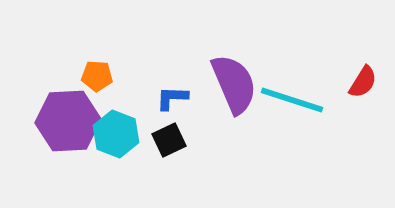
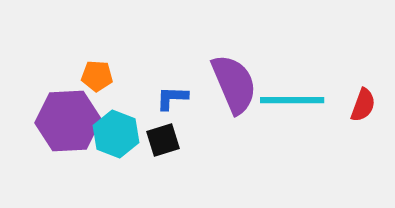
red semicircle: moved 23 px down; rotated 12 degrees counterclockwise
cyan line: rotated 18 degrees counterclockwise
black square: moved 6 px left; rotated 8 degrees clockwise
